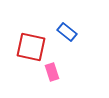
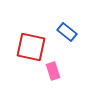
pink rectangle: moved 1 px right, 1 px up
